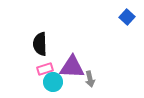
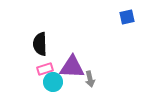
blue square: rotated 35 degrees clockwise
